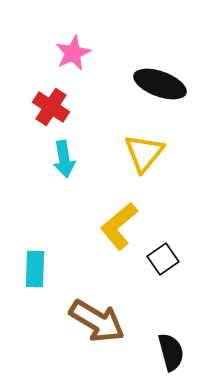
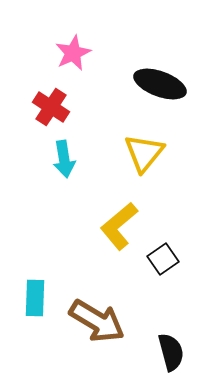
cyan rectangle: moved 29 px down
